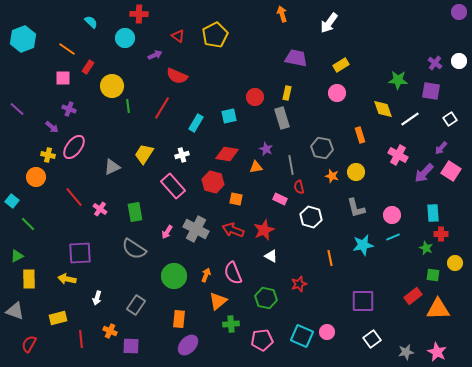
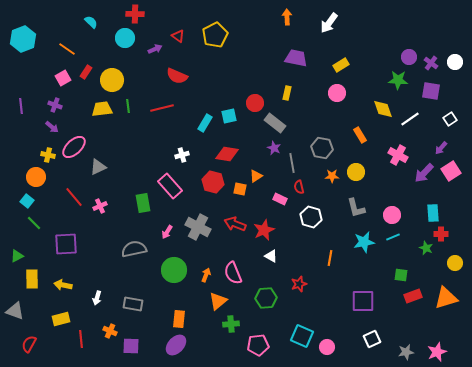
purple circle at (459, 12): moved 50 px left, 45 px down
red cross at (139, 14): moved 4 px left
orange arrow at (282, 14): moved 5 px right, 3 px down; rotated 14 degrees clockwise
purple arrow at (155, 55): moved 6 px up
white circle at (459, 61): moved 4 px left, 1 px down
purple cross at (435, 63): moved 4 px left
red rectangle at (88, 67): moved 2 px left, 5 px down
pink square at (63, 78): rotated 28 degrees counterclockwise
yellow circle at (112, 86): moved 6 px up
red circle at (255, 97): moved 6 px down
red line at (162, 108): rotated 45 degrees clockwise
purple line at (17, 109): moved 4 px right, 3 px up; rotated 42 degrees clockwise
purple cross at (69, 109): moved 14 px left, 4 px up
gray rectangle at (282, 118): moved 7 px left, 5 px down; rotated 35 degrees counterclockwise
cyan rectangle at (196, 123): moved 9 px right
orange rectangle at (360, 135): rotated 14 degrees counterclockwise
pink ellipse at (74, 147): rotated 10 degrees clockwise
purple star at (266, 149): moved 8 px right, 1 px up
yellow trapezoid at (144, 154): moved 42 px left, 45 px up; rotated 50 degrees clockwise
gray line at (291, 165): moved 1 px right, 2 px up
gray triangle at (112, 167): moved 14 px left
orange triangle at (256, 167): moved 9 px down; rotated 24 degrees counterclockwise
pink square at (451, 171): rotated 24 degrees clockwise
orange star at (332, 176): rotated 16 degrees counterclockwise
pink rectangle at (173, 186): moved 3 px left
orange square at (236, 199): moved 4 px right, 10 px up
cyan square at (12, 201): moved 15 px right
pink cross at (100, 209): moved 3 px up; rotated 32 degrees clockwise
green rectangle at (135, 212): moved 8 px right, 9 px up
green line at (28, 224): moved 6 px right, 1 px up
gray cross at (196, 229): moved 2 px right, 2 px up
red arrow at (233, 230): moved 2 px right, 6 px up
cyan star at (363, 245): moved 1 px right, 3 px up
gray semicircle at (134, 249): rotated 135 degrees clockwise
purple square at (80, 253): moved 14 px left, 9 px up
orange line at (330, 258): rotated 21 degrees clockwise
green square at (433, 275): moved 32 px left
green circle at (174, 276): moved 6 px up
yellow rectangle at (29, 279): moved 3 px right
yellow arrow at (67, 279): moved 4 px left, 6 px down
red rectangle at (413, 296): rotated 18 degrees clockwise
green hexagon at (266, 298): rotated 15 degrees counterclockwise
gray rectangle at (136, 305): moved 3 px left, 1 px up; rotated 66 degrees clockwise
orange triangle at (438, 309): moved 8 px right, 11 px up; rotated 15 degrees counterclockwise
yellow rectangle at (58, 318): moved 3 px right, 1 px down
pink circle at (327, 332): moved 15 px down
white square at (372, 339): rotated 12 degrees clockwise
pink pentagon at (262, 340): moved 4 px left, 5 px down
purple ellipse at (188, 345): moved 12 px left
pink star at (437, 352): rotated 24 degrees clockwise
